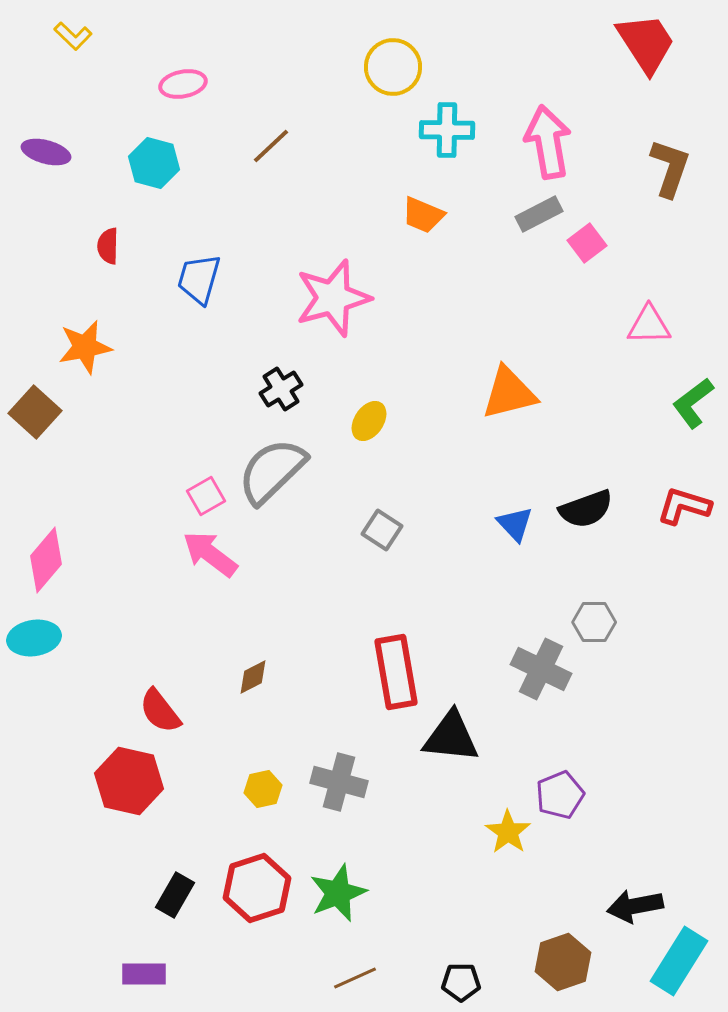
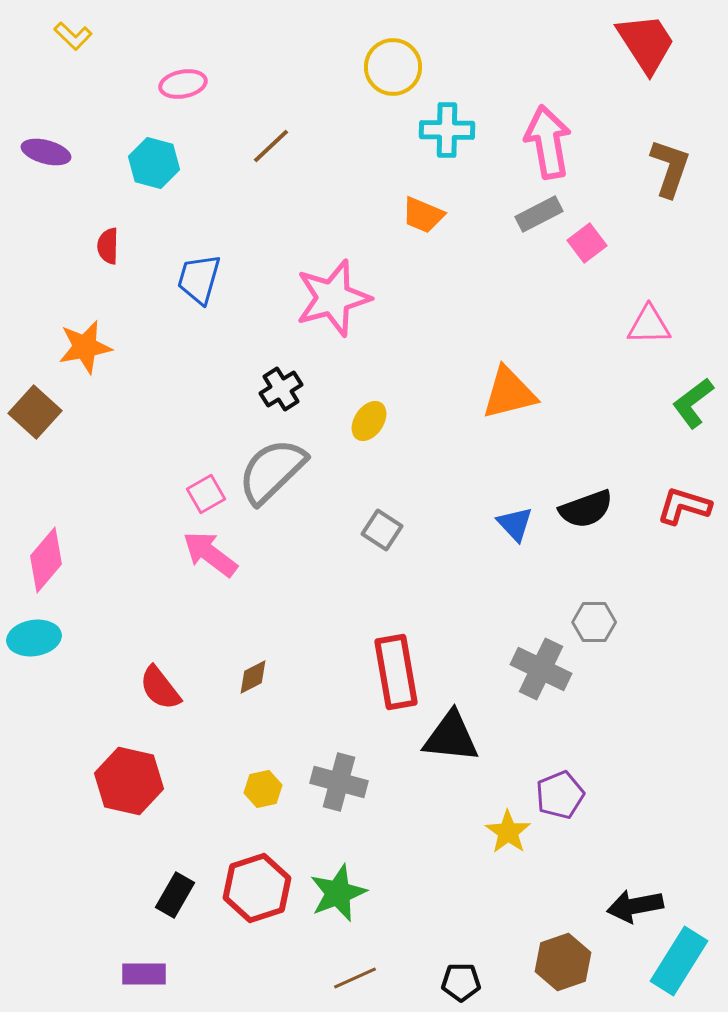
pink square at (206, 496): moved 2 px up
red semicircle at (160, 711): moved 23 px up
